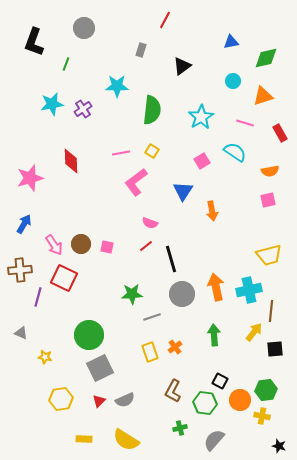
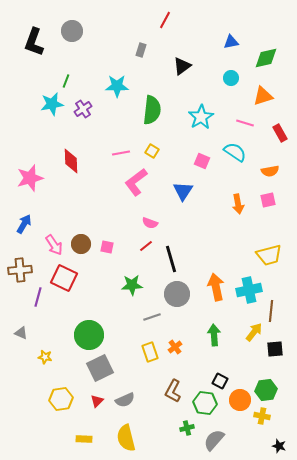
gray circle at (84, 28): moved 12 px left, 3 px down
green line at (66, 64): moved 17 px down
cyan circle at (233, 81): moved 2 px left, 3 px up
pink square at (202, 161): rotated 35 degrees counterclockwise
orange arrow at (212, 211): moved 26 px right, 7 px up
green star at (132, 294): moved 9 px up
gray circle at (182, 294): moved 5 px left
red triangle at (99, 401): moved 2 px left
green cross at (180, 428): moved 7 px right
yellow semicircle at (126, 440): moved 2 px up; rotated 44 degrees clockwise
